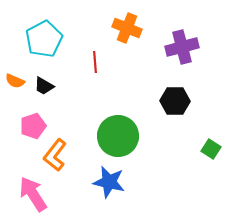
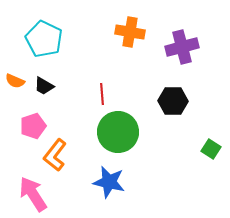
orange cross: moved 3 px right, 4 px down; rotated 12 degrees counterclockwise
cyan pentagon: rotated 18 degrees counterclockwise
red line: moved 7 px right, 32 px down
black hexagon: moved 2 px left
green circle: moved 4 px up
